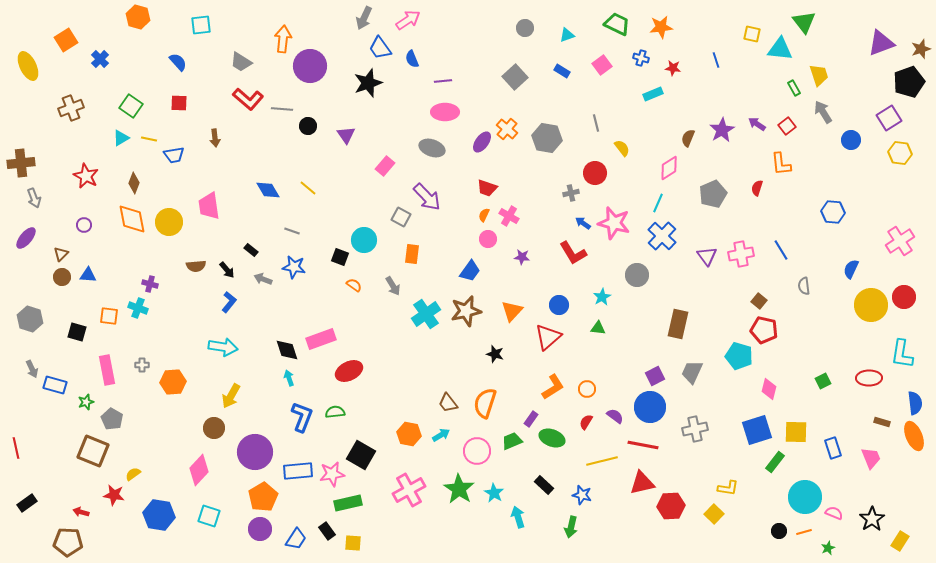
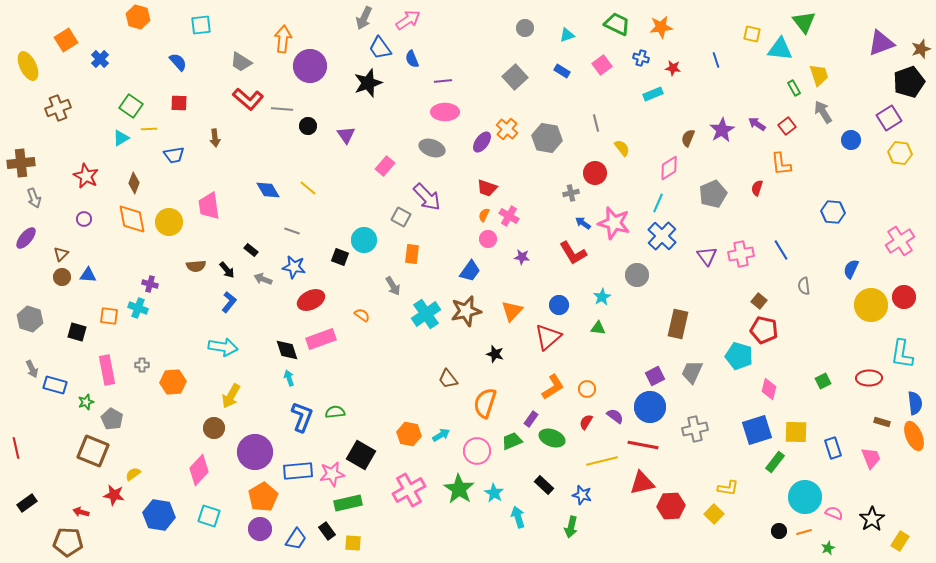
brown cross at (71, 108): moved 13 px left
yellow line at (149, 139): moved 10 px up; rotated 14 degrees counterclockwise
purple circle at (84, 225): moved 6 px up
orange semicircle at (354, 285): moved 8 px right, 30 px down
red ellipse at (349, 371): moved 38 px left, 71 px up
brown trapezoid at (448, 403): moved 24 px up
